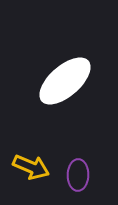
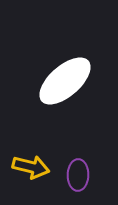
yellow arrow: rotated 9 degrees counterclockwise
